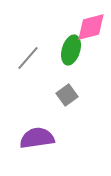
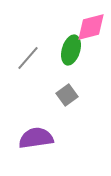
purple semicircle: moved 1 px left
